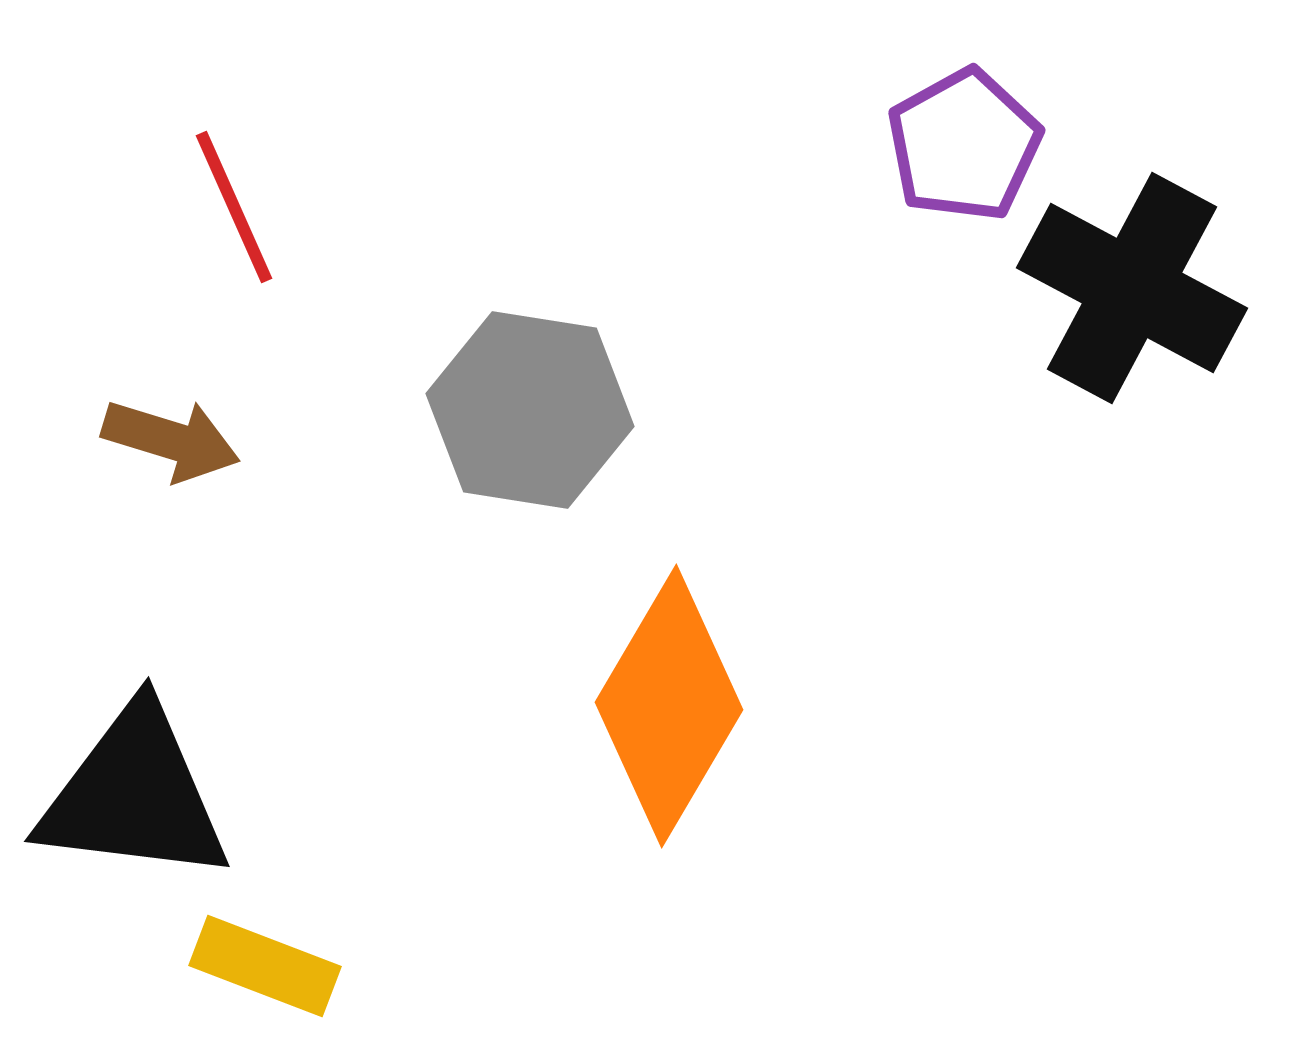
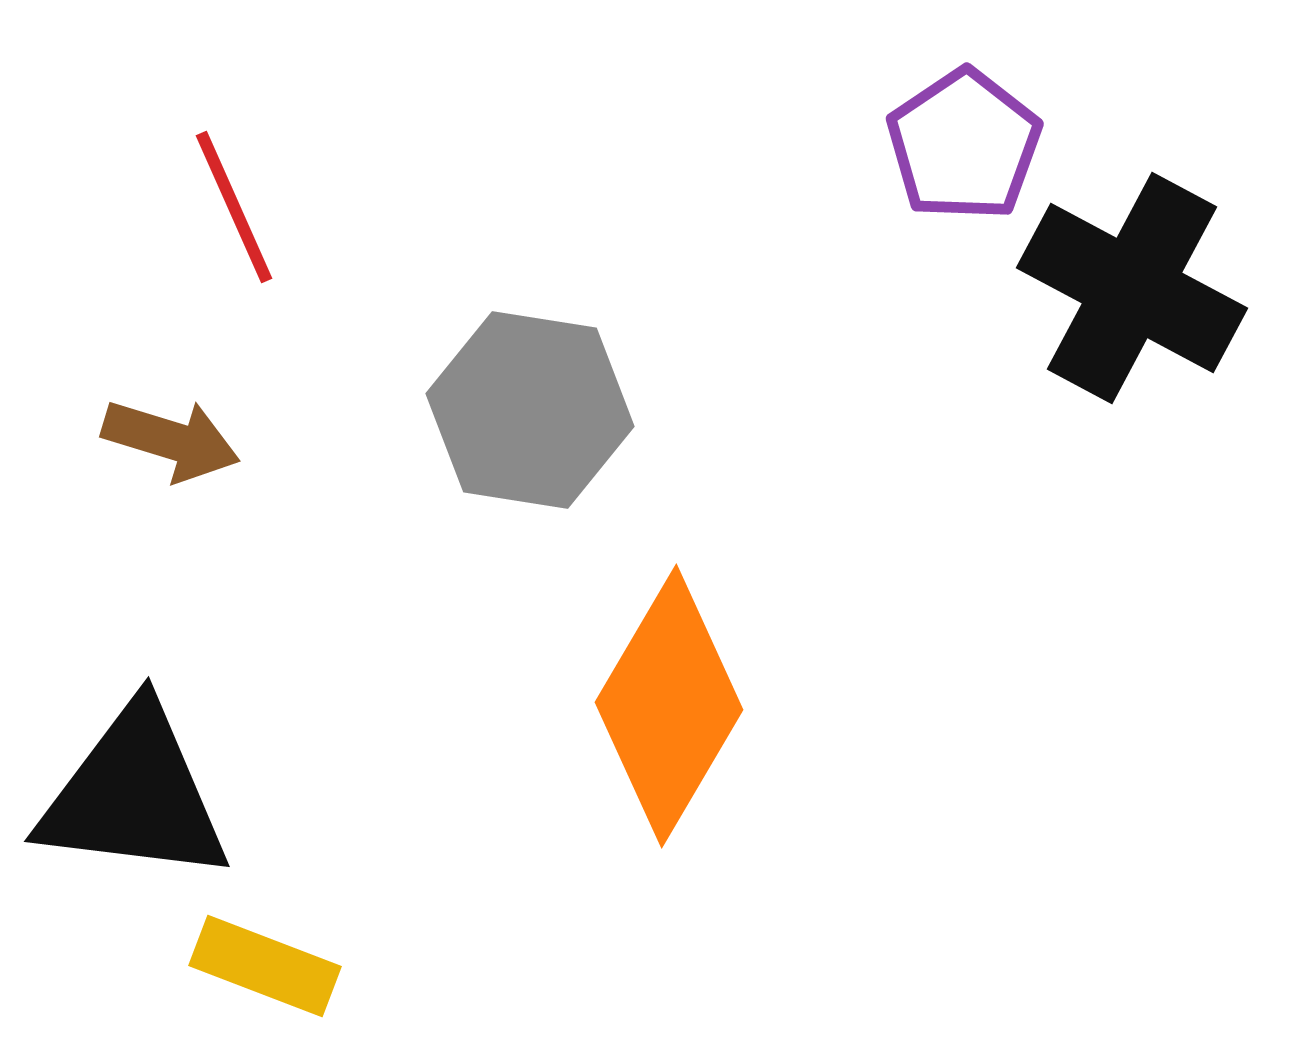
purple pentagon: rotated 5 degrees counterclockwise
